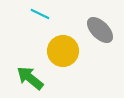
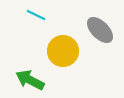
cyan line: moved 4 px left, 1 px down
green arrow: moved 2 px down; rotated 12 degrees counterclockwise
